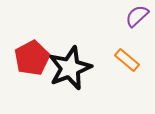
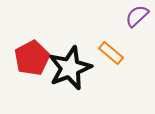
orange rectangle: moved 16 px left, 7 px up
